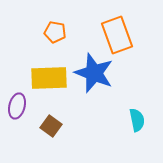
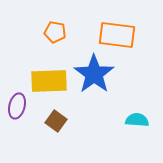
orange rectangle: rotated 63 degrees counterclockwise
blue star: moved 1 px down; rotated 15 degrees clockwise
yellow rectangle: moved 3 px down
cyan semicircle: rotated 75 degrees counterclockwise
brown square: moved 5 px right, 5 px up
